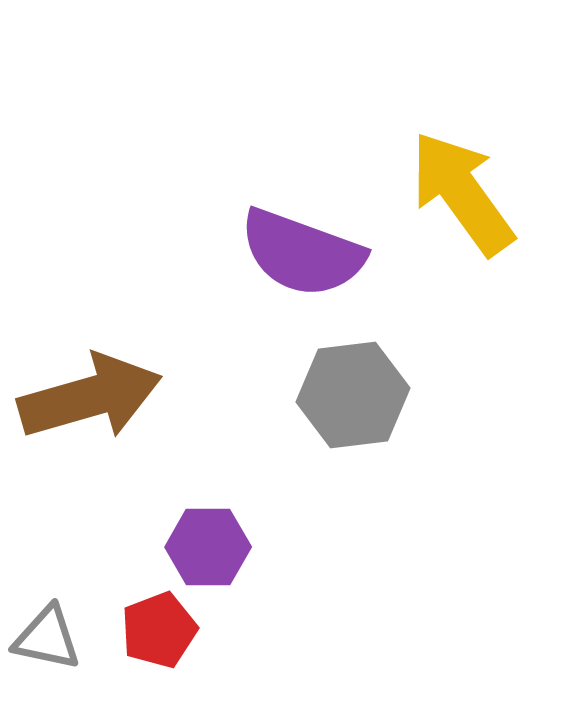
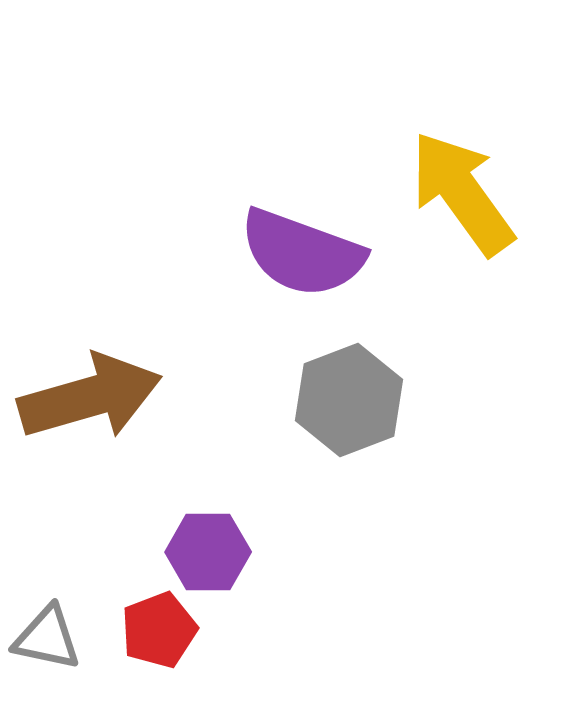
gray hexagon: moved 4 px left, 5 px down; rotated 14 degrees counterclockwise
purple hexagon: moved 5 px down
